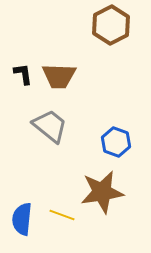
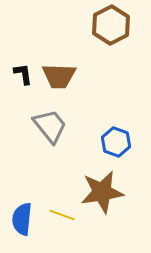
gray trapezoid: rotated 12 degrees clockwise
